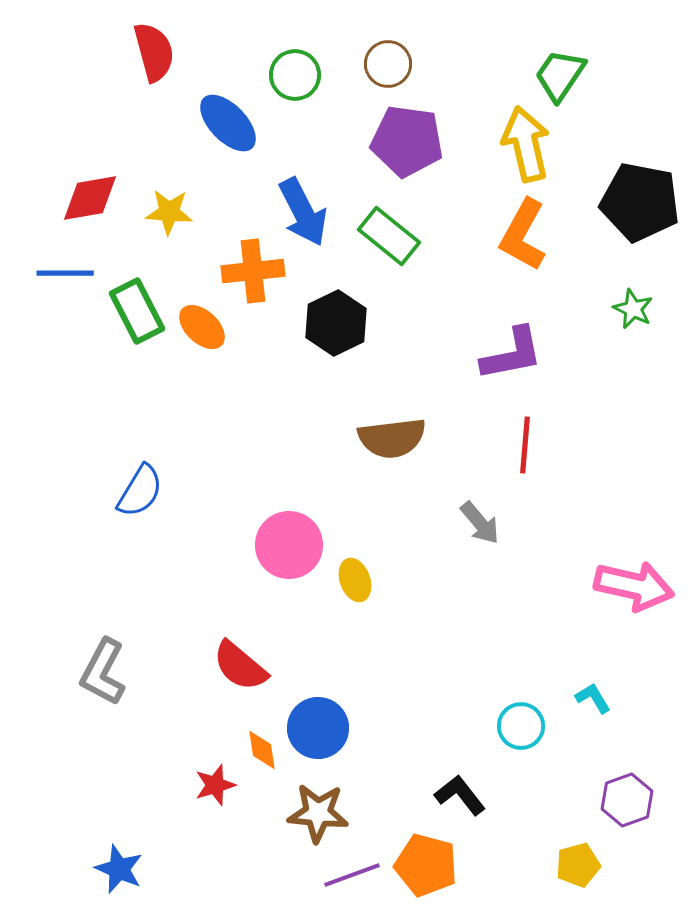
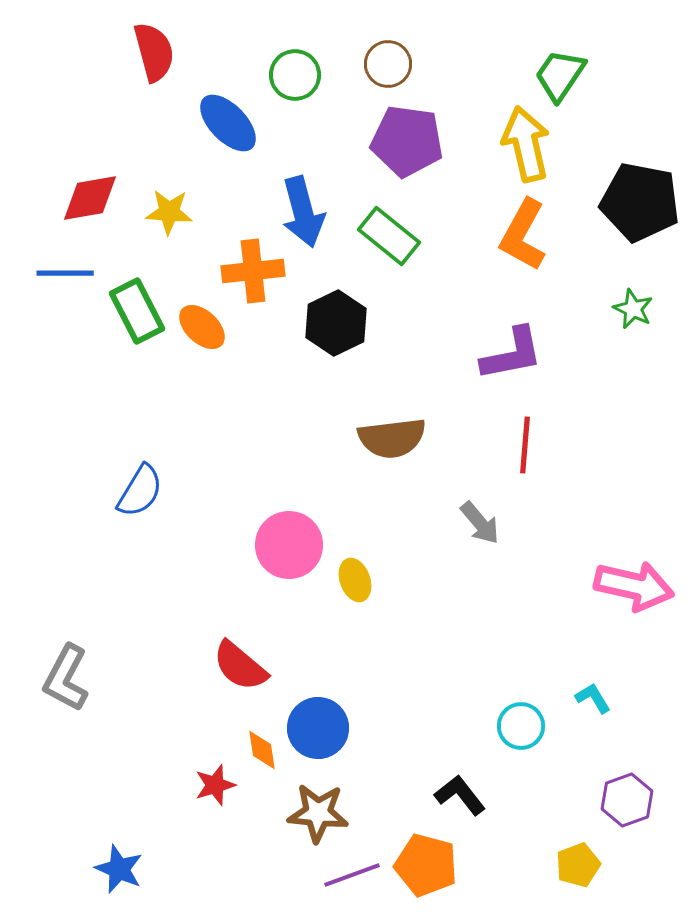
blue arrow at (303, 212): rotated 12 degrees clockwise
gray L-shape at (103, 672): moved 37 px left, 6 px down
yellow pentagon at (578, 865): rotated 6 degrees counterclockwise
